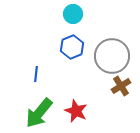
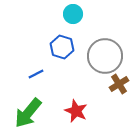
blue hexagon: moved 10 px left; rotated 20 degrees counterclockwise
gray circle: moved 7 px left
blue line: rotated 56 degrees clockwise
brown cross: moved 2 px left, 2 px up
green arrow: moved 11 px left
